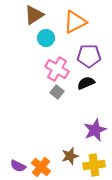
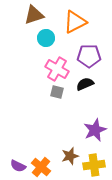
brown triangle: rotated 15 degrees clockwise
black semicircle: moved 1 px left, 1 px down
gray square: rotated 24 degrees counterclockwise
